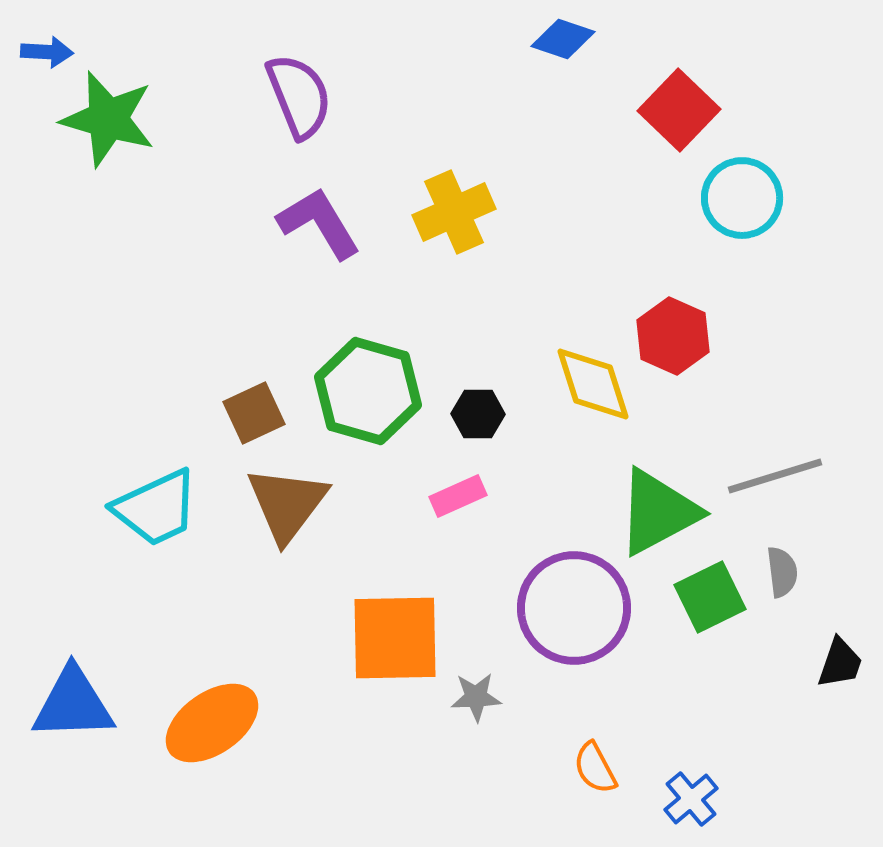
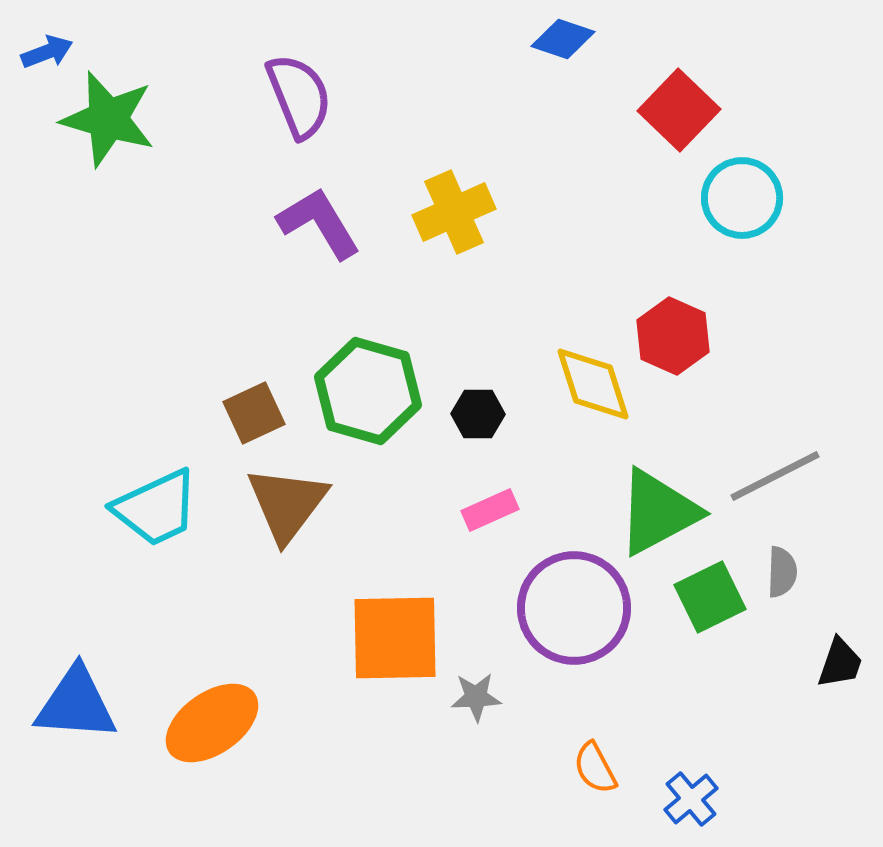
blue arrow: rotated 24 degrees counterclockwise
gray line: rotated 10 degrees counterclockwise
pink rectangle: moved 32 px right, 14 px down
gray semicircle: rotated 9 degrees clockwise
blue triangle: moved 3 px right; rotated 6 degrees clockwise
